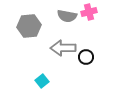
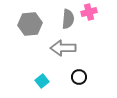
gray semicircle: moved 1 px right, 3 px down; rotated 96 degrees counterclockwise
gray hexagon: moved 1 px right, 2 px up
black circle: moved 7 px left, 20 px down
